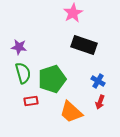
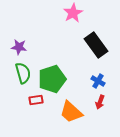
black rectangle: moved 12 px right; rotated 35 degrees clockwise
red rectangle: moved 5 px right, 1 px up
